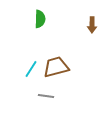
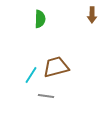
brown arrow: moved 10 px up
cyan line: moved 6 px down
